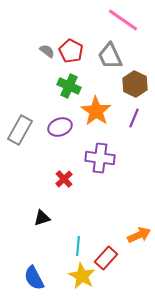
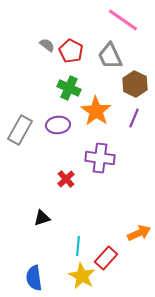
gray semicircle: moved 6 px up
green cross: moved 2 px down
purple ellipse: moved 2 px left, 2 px up; rotated 15 degrees clockwise
red cross: moved 2 px right
orange arrow: moved 2 px up
blue semicircle: rotated 20 degrees clockwise
